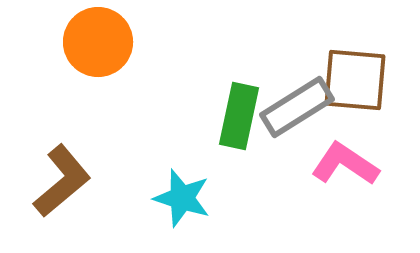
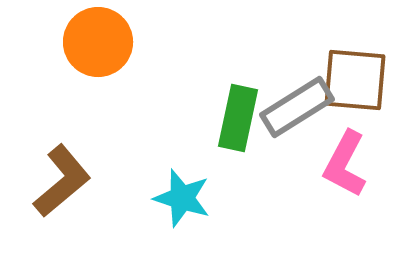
green rectangle: moved 1 px left, 2 px down
pink L-shape: rotated 96 degrees counterclockwise
